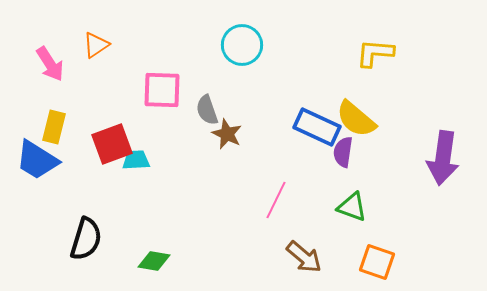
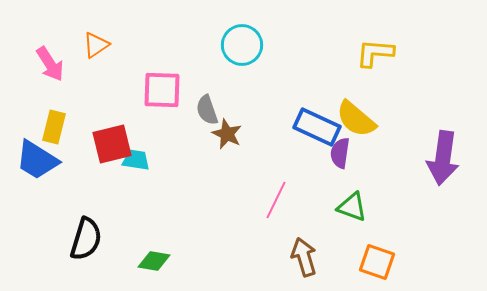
red square: rotated 6 degrees clockwise
purple semicircle: moved 3 px left, 1 px down
cyan trapezoid: rotated 12 degrees clockwise
brown arrow: rotated 147 degrees counterclockwise
